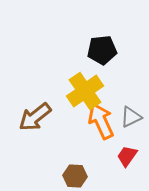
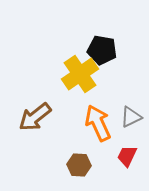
black pentagon: rotated 16 degrees clockwise
yellow cross: moved 5 px left, 17 px up
orange arrow: moved 3 px left, 2 px down
red trapezoid: rotated 10 degrees counterclockwise
brown hexagon: moved 4 px right, 11 px up
